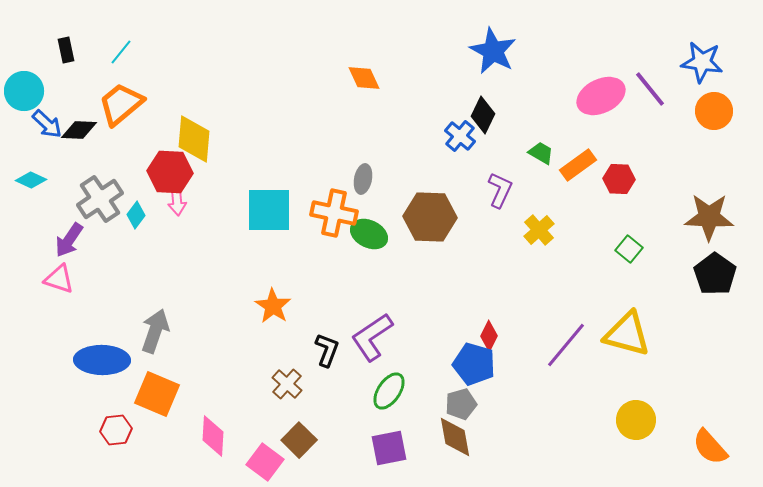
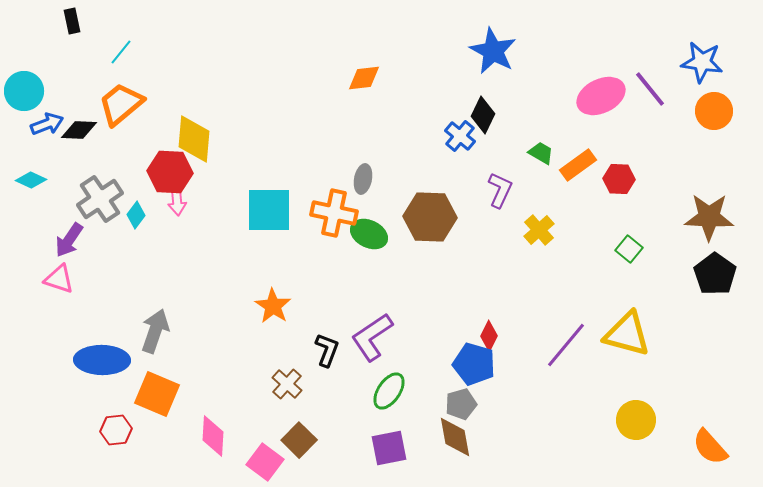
black rectangle at (66, 50): moved 6 px right, 29 px up
orange diamond at (364, 78): rotated 72 degrees counterclockwise
blue arrow at (47, 124): rotated 64 degrees counterclockwise
